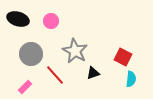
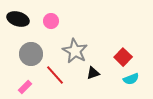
red square: rotated 18 degrees clockwise
cyan semicircle: rotated 63 degrees clockwise
